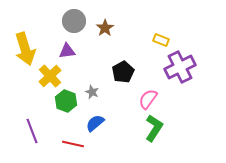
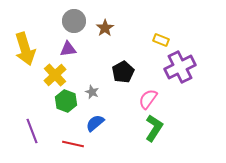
purple triangle: moved 1 px right, 2 px up
yellow cross: moved 5 px right, 1 px up
